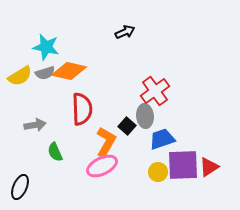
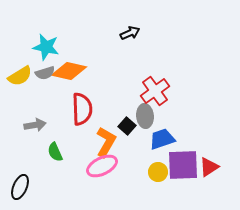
black arrow: moved 5 px right, 1 px down
